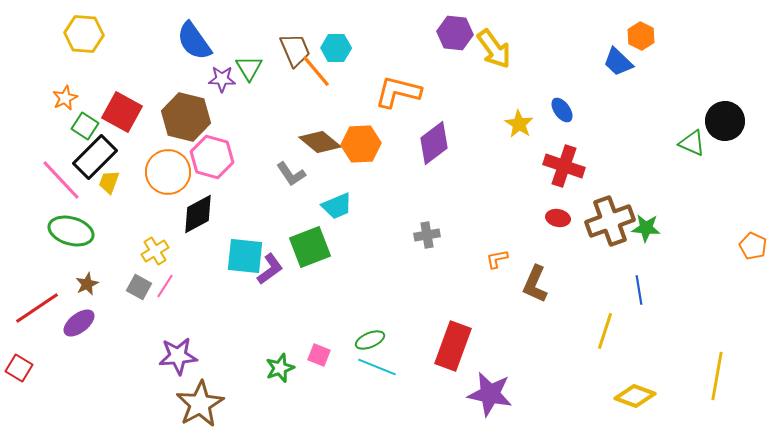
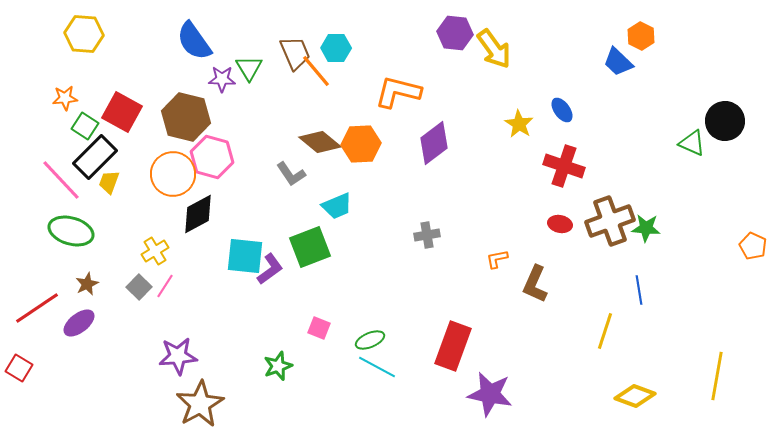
brown trapezoid at (295, 50): moved 3 px down
orange star at (65, 98): rotated 20 degrees clockwise
orange circle at (168, 172): moved 5 px right, 2 px down
red ellipse at (558, 218): moved 2 px right, 6 px down
gray square at (139, 287): rotated 15 degrees clockwise
pink square at (319, 355): moved 27 px up
cyan line at (377, 367): rotated 6 degrees clockwise
green star at (280, 368): moved 2 px left, 2 px up
